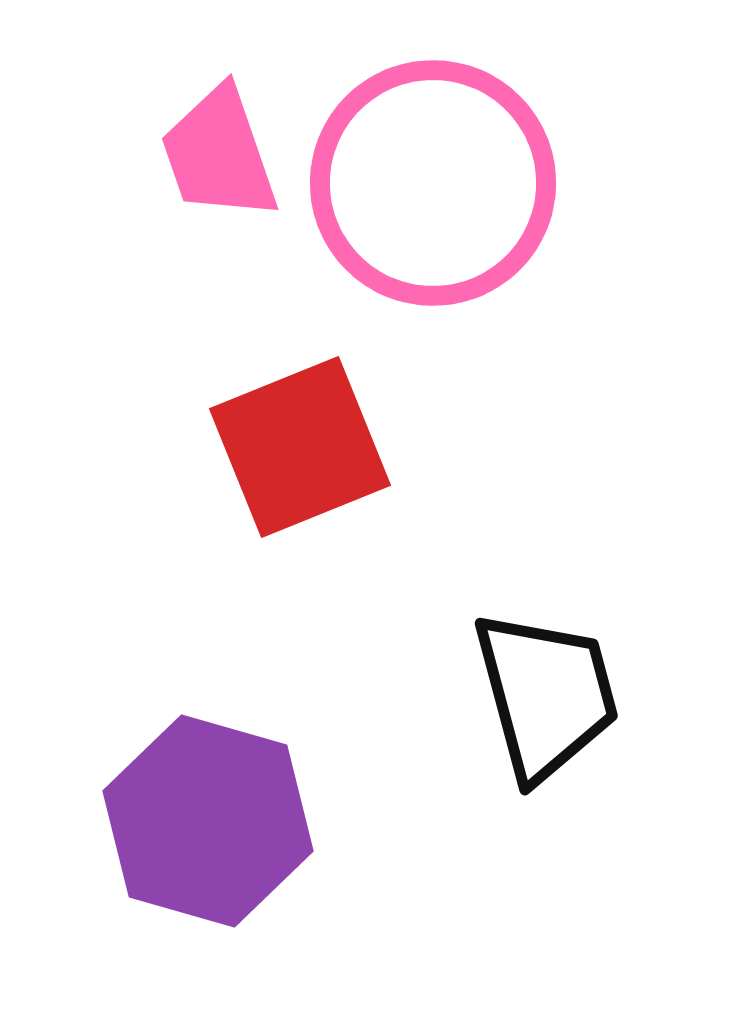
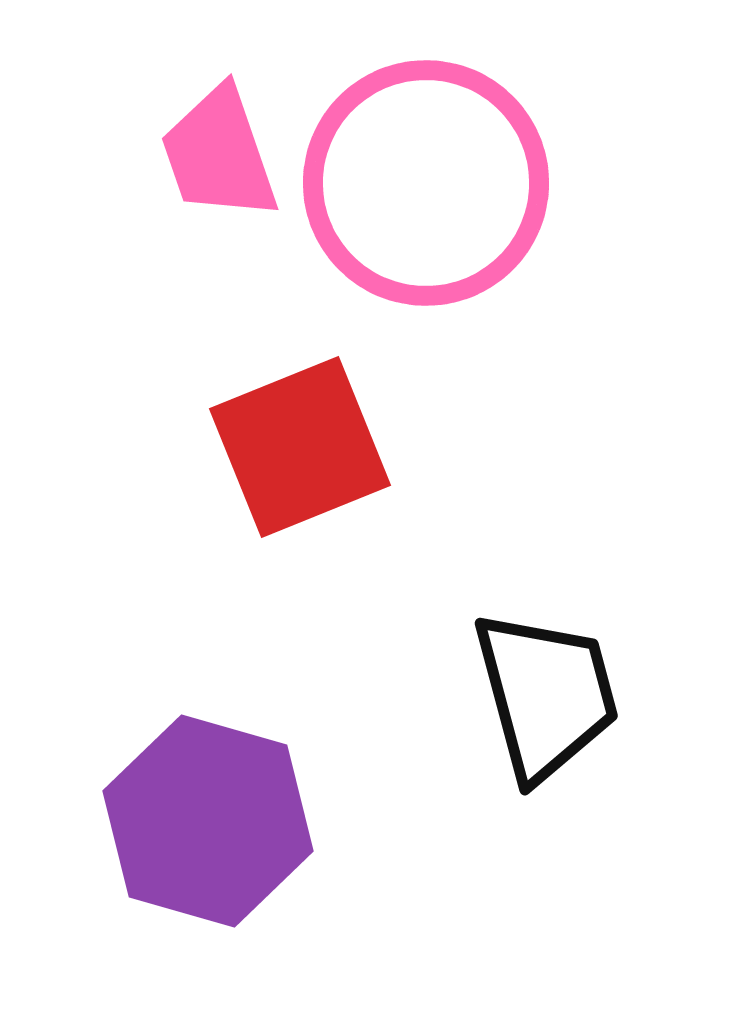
pink circle: moved 7 px left
